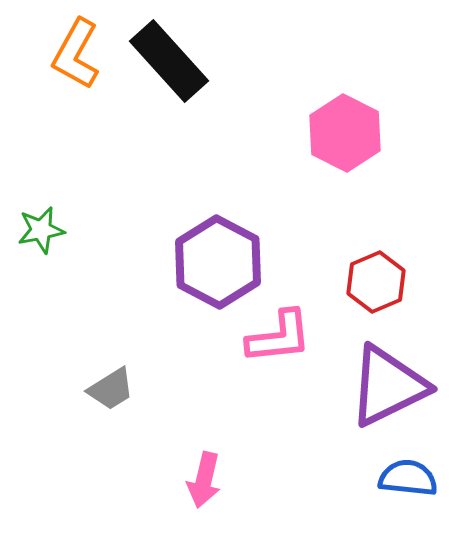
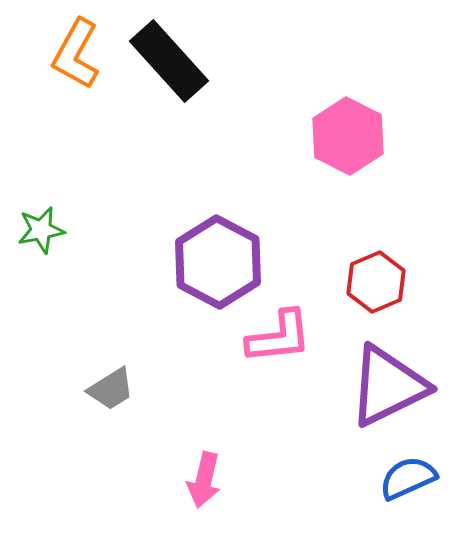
pink hexagon: moved 3 px right, 3 px down
blue semicircle: rotated 30 degrees counterclockwise
